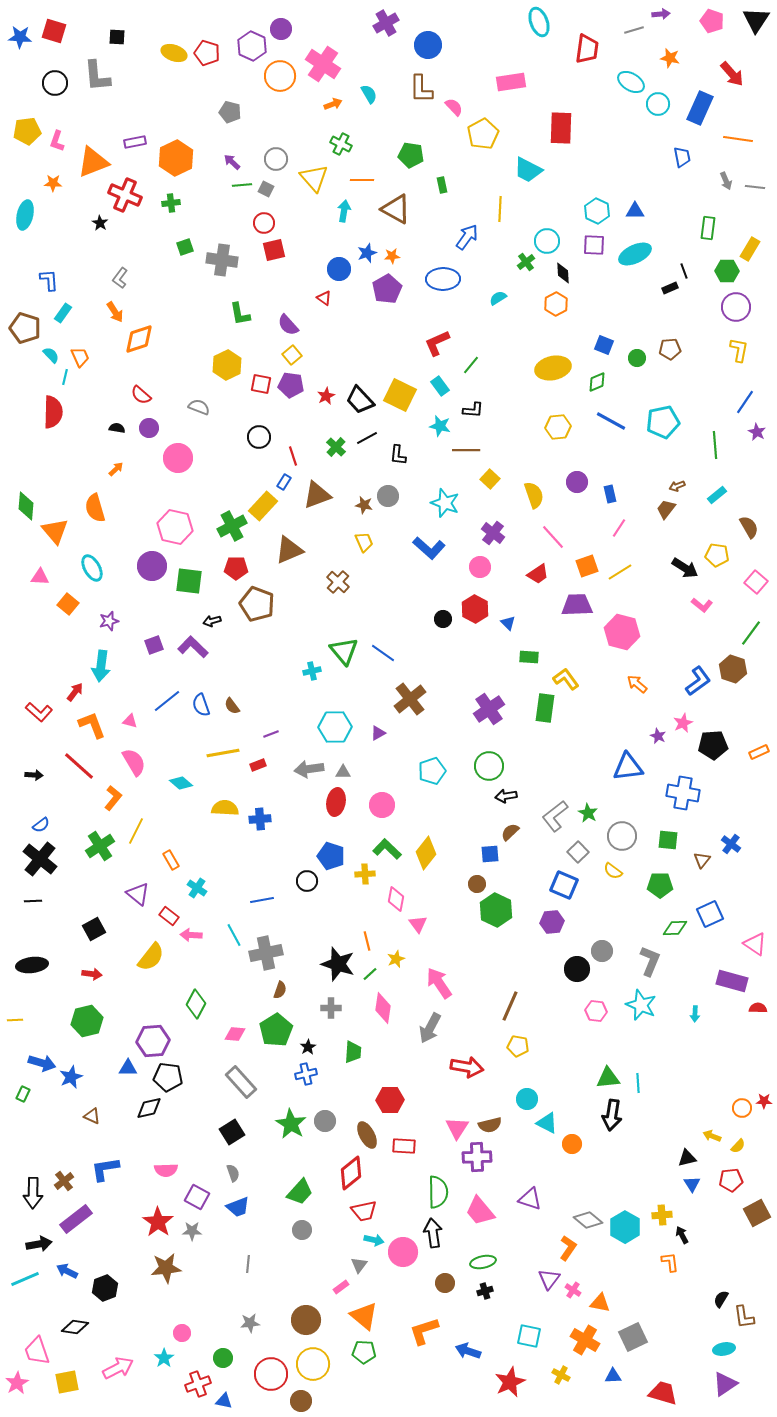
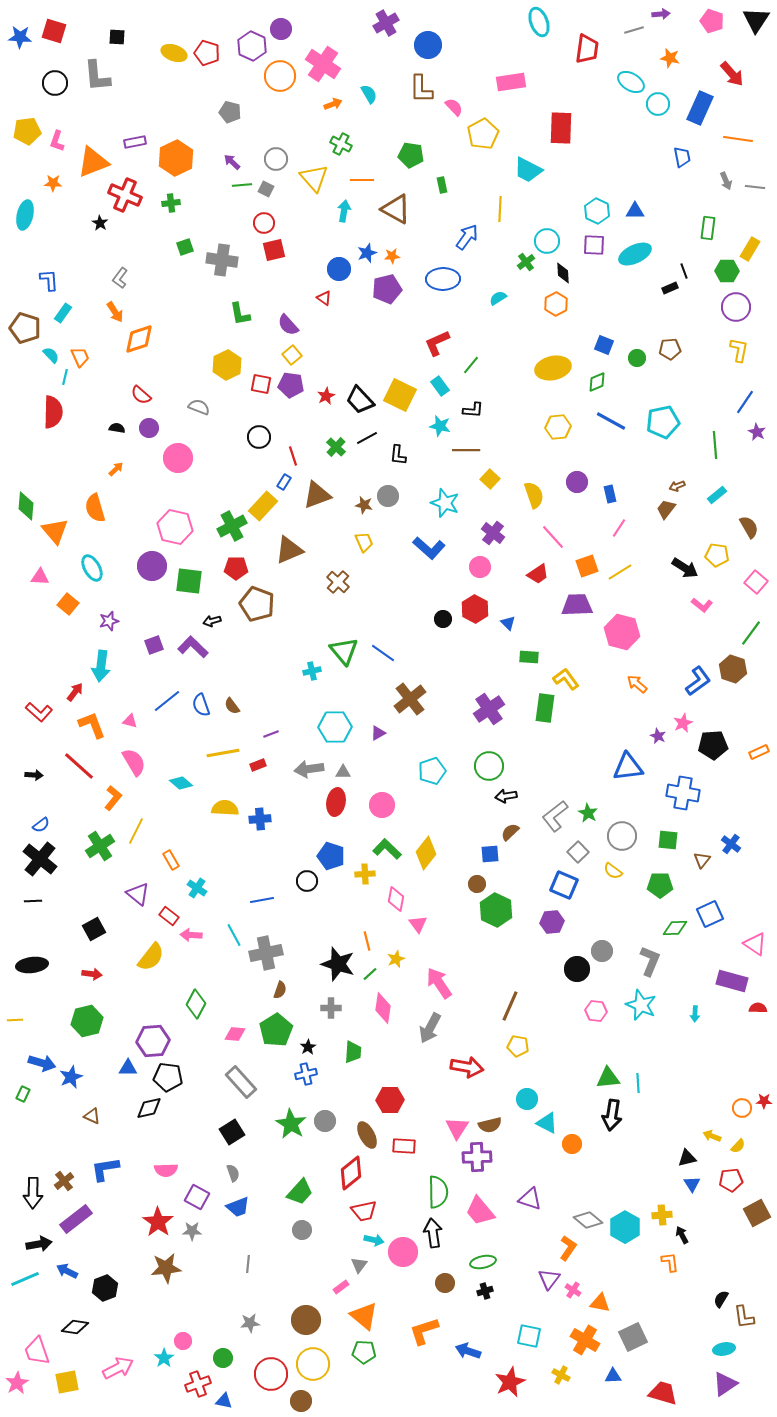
purple pentagon at (387, 289): rotated 16 degrees clockwise
pink circle at (182, 1333): moved 1 px right, 8 px down
